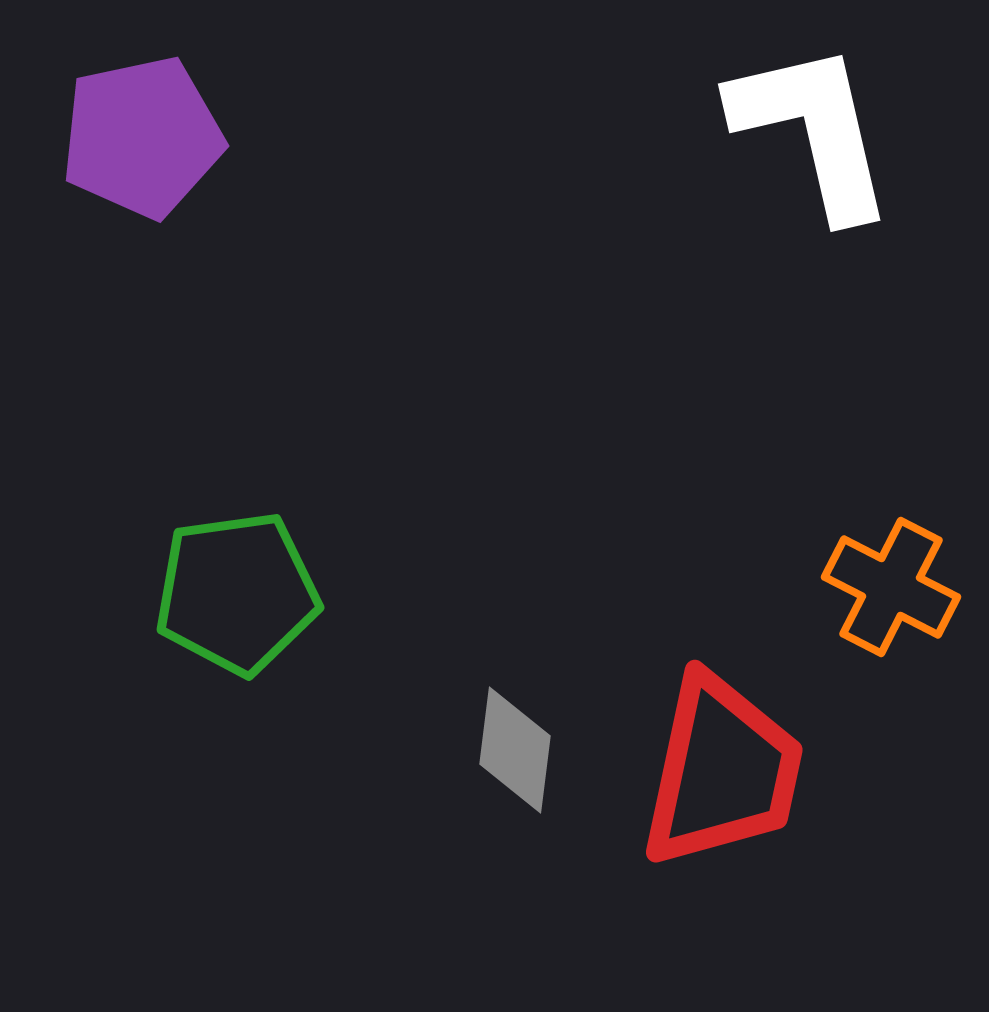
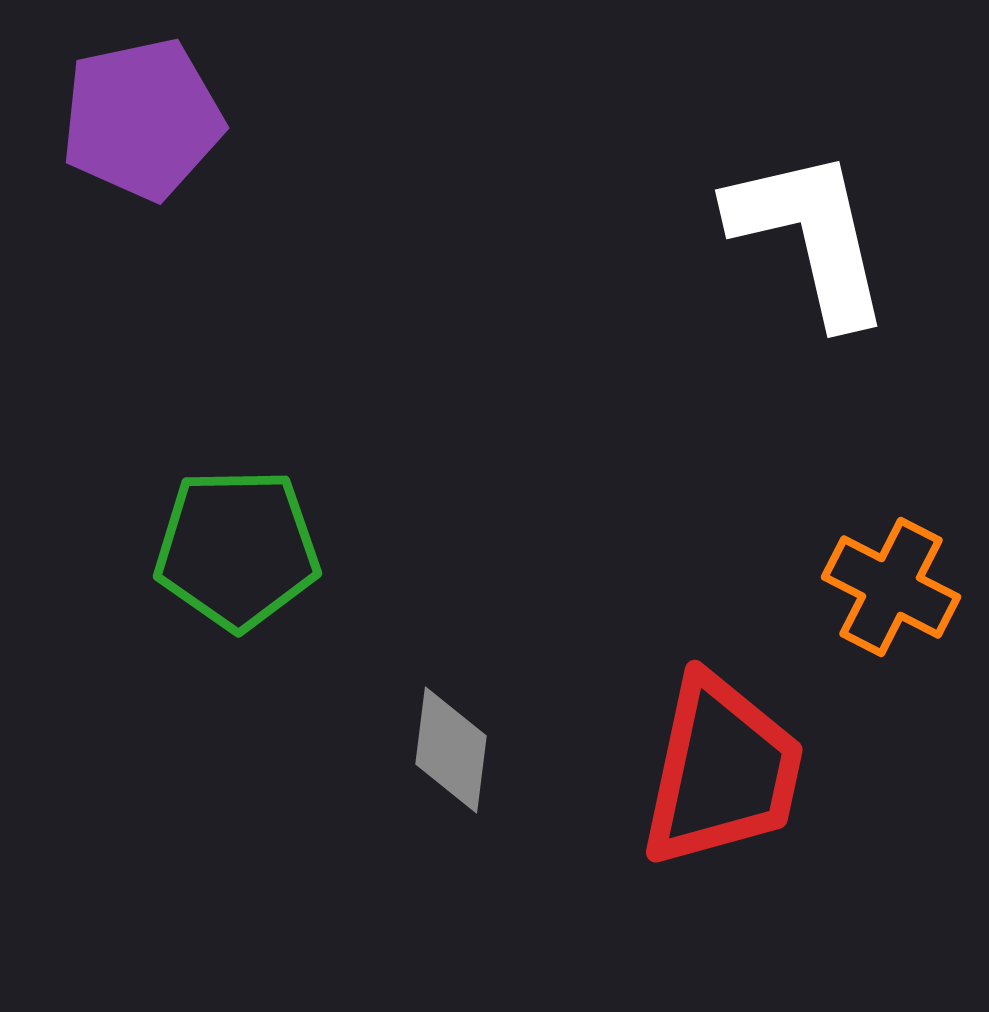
white L-shape: moved 3 px left, 106 px down
purple pentagon: moved 18 px up
green pentagon: moved 44 px up; rotated 7 degrees clockwise
gray diamond: moved 64 px left
